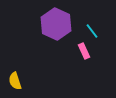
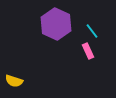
pink rectangle: moved 4 px right
yellow semicircle: moved 1 px left; rotated 54 degrees counterclockwise
